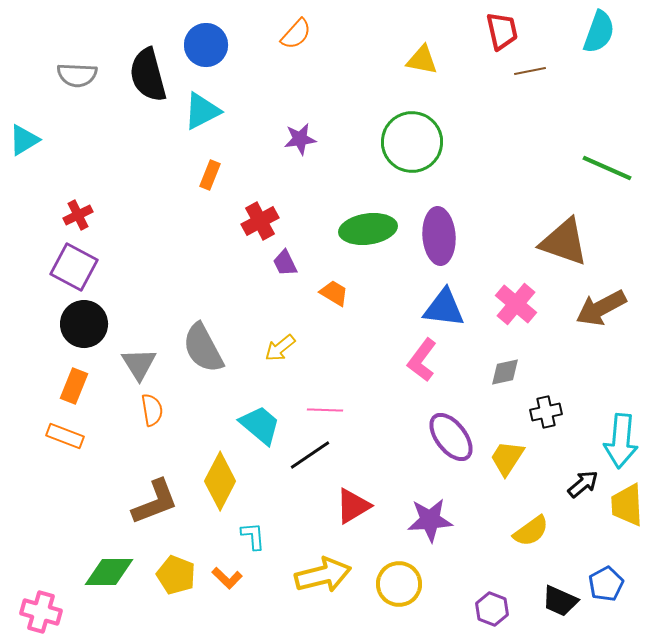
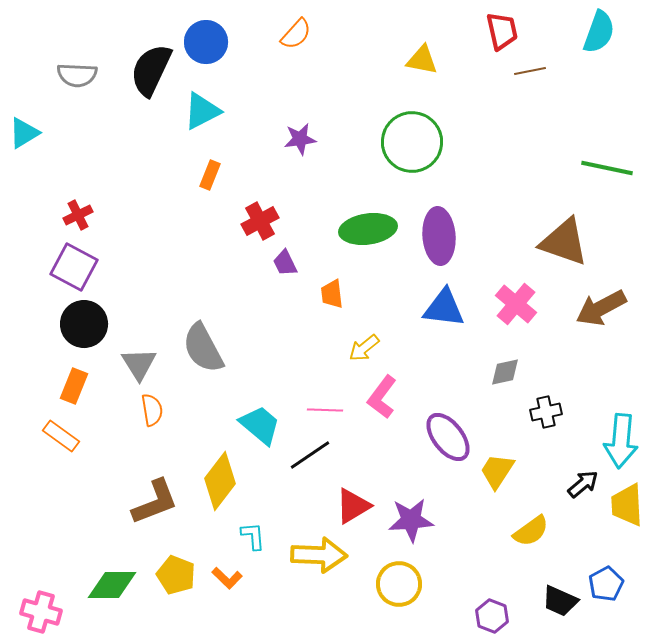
blue circle at (206, 45): moved 3 px up
black semicircle at (148, 75): moved 3 px right, 5 px up; rotated 40 degrees clockwise
cyan triangle at (24, 140): moved 7 px up
green line at (607, 168): rotated 12 degrees counterclockwise
orange trapezoid at (334, 293): moved 2 px left, 1 px down; rotated 128 degrees counterclockwise
yellow arrow at (280, 348): moved 84 px right
pink L-shape at (422, 360): moved 40 px left, 37 px down
orange rectangle at (65, 436): moved 4 px left; rotated 15 degrees clockwise
purple ellipse at (451, 437): moved 3 px left
yellow trapezoid at (507, 458): moved 10 px left, 13 px down
yellow diamond at (220, 481): rotated 10 degrees clockwise
purple star at (430, 520): moved 19 px left
green diamond at (109, 572): moved 3 px right, 13 px down
yellow arrow at (323, 575): moved 4 px left, 20 px up; rotated 16 degrees clockwise
purple hexagon at (492, 609): moved 7 px down
